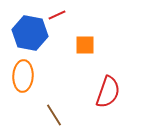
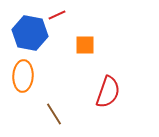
brown line: moved 1 px up
